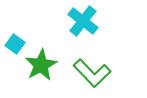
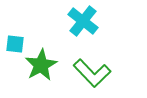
cyan square: rotated 30 degrees counterclockwise
